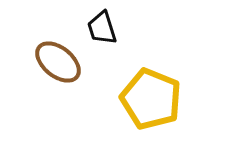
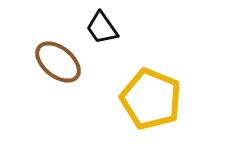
black trapezoid: rotated 18 degrees counterclockwise
